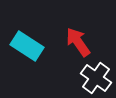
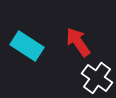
white cross: moved 1 px right
